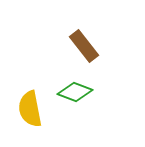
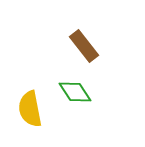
green diamond: rotated 36 degrees clockwise
